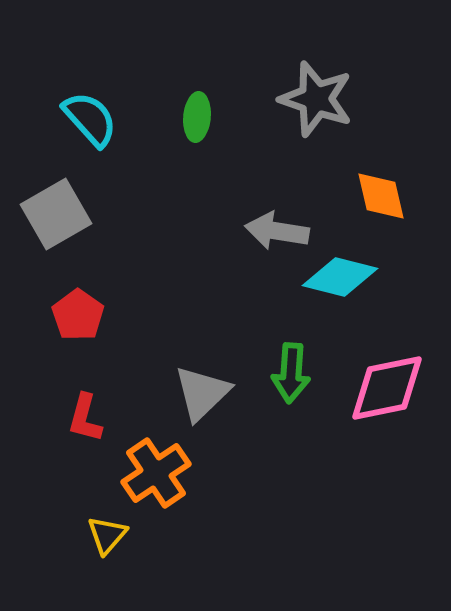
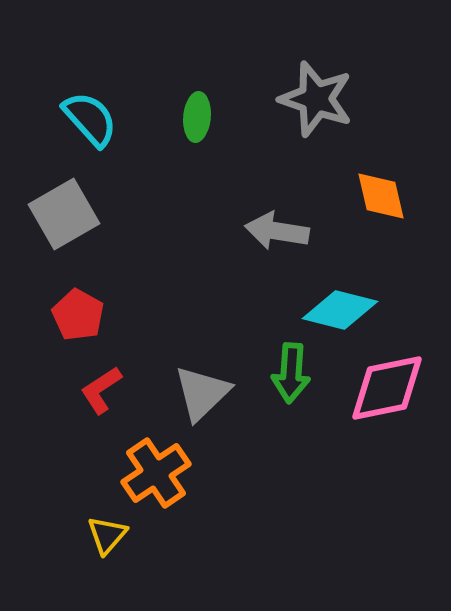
gray square: moved 8 px right
cyan diamond: moved 33 px down
red pentagon: rotated 6 degrees counterclockwise
red L-shape: moved 16 px right, 28 px up; rotated 42 degrees clockwise
